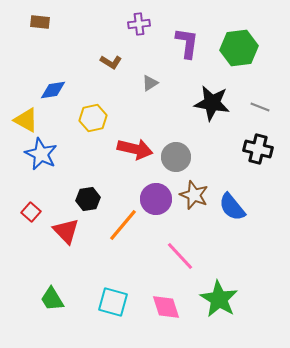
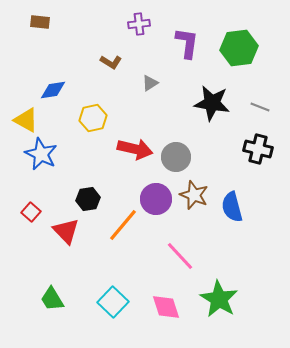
blue semicircle: rotated 24 degrees clockwise
cyan square: rotated 28 degrees clockwise
